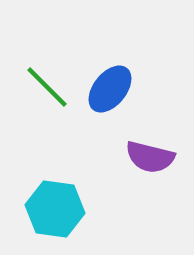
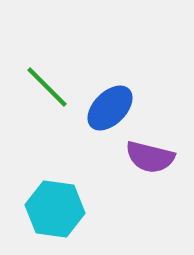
blue ellipse: moved 19 px down; rotated 6 degrees clockwise
